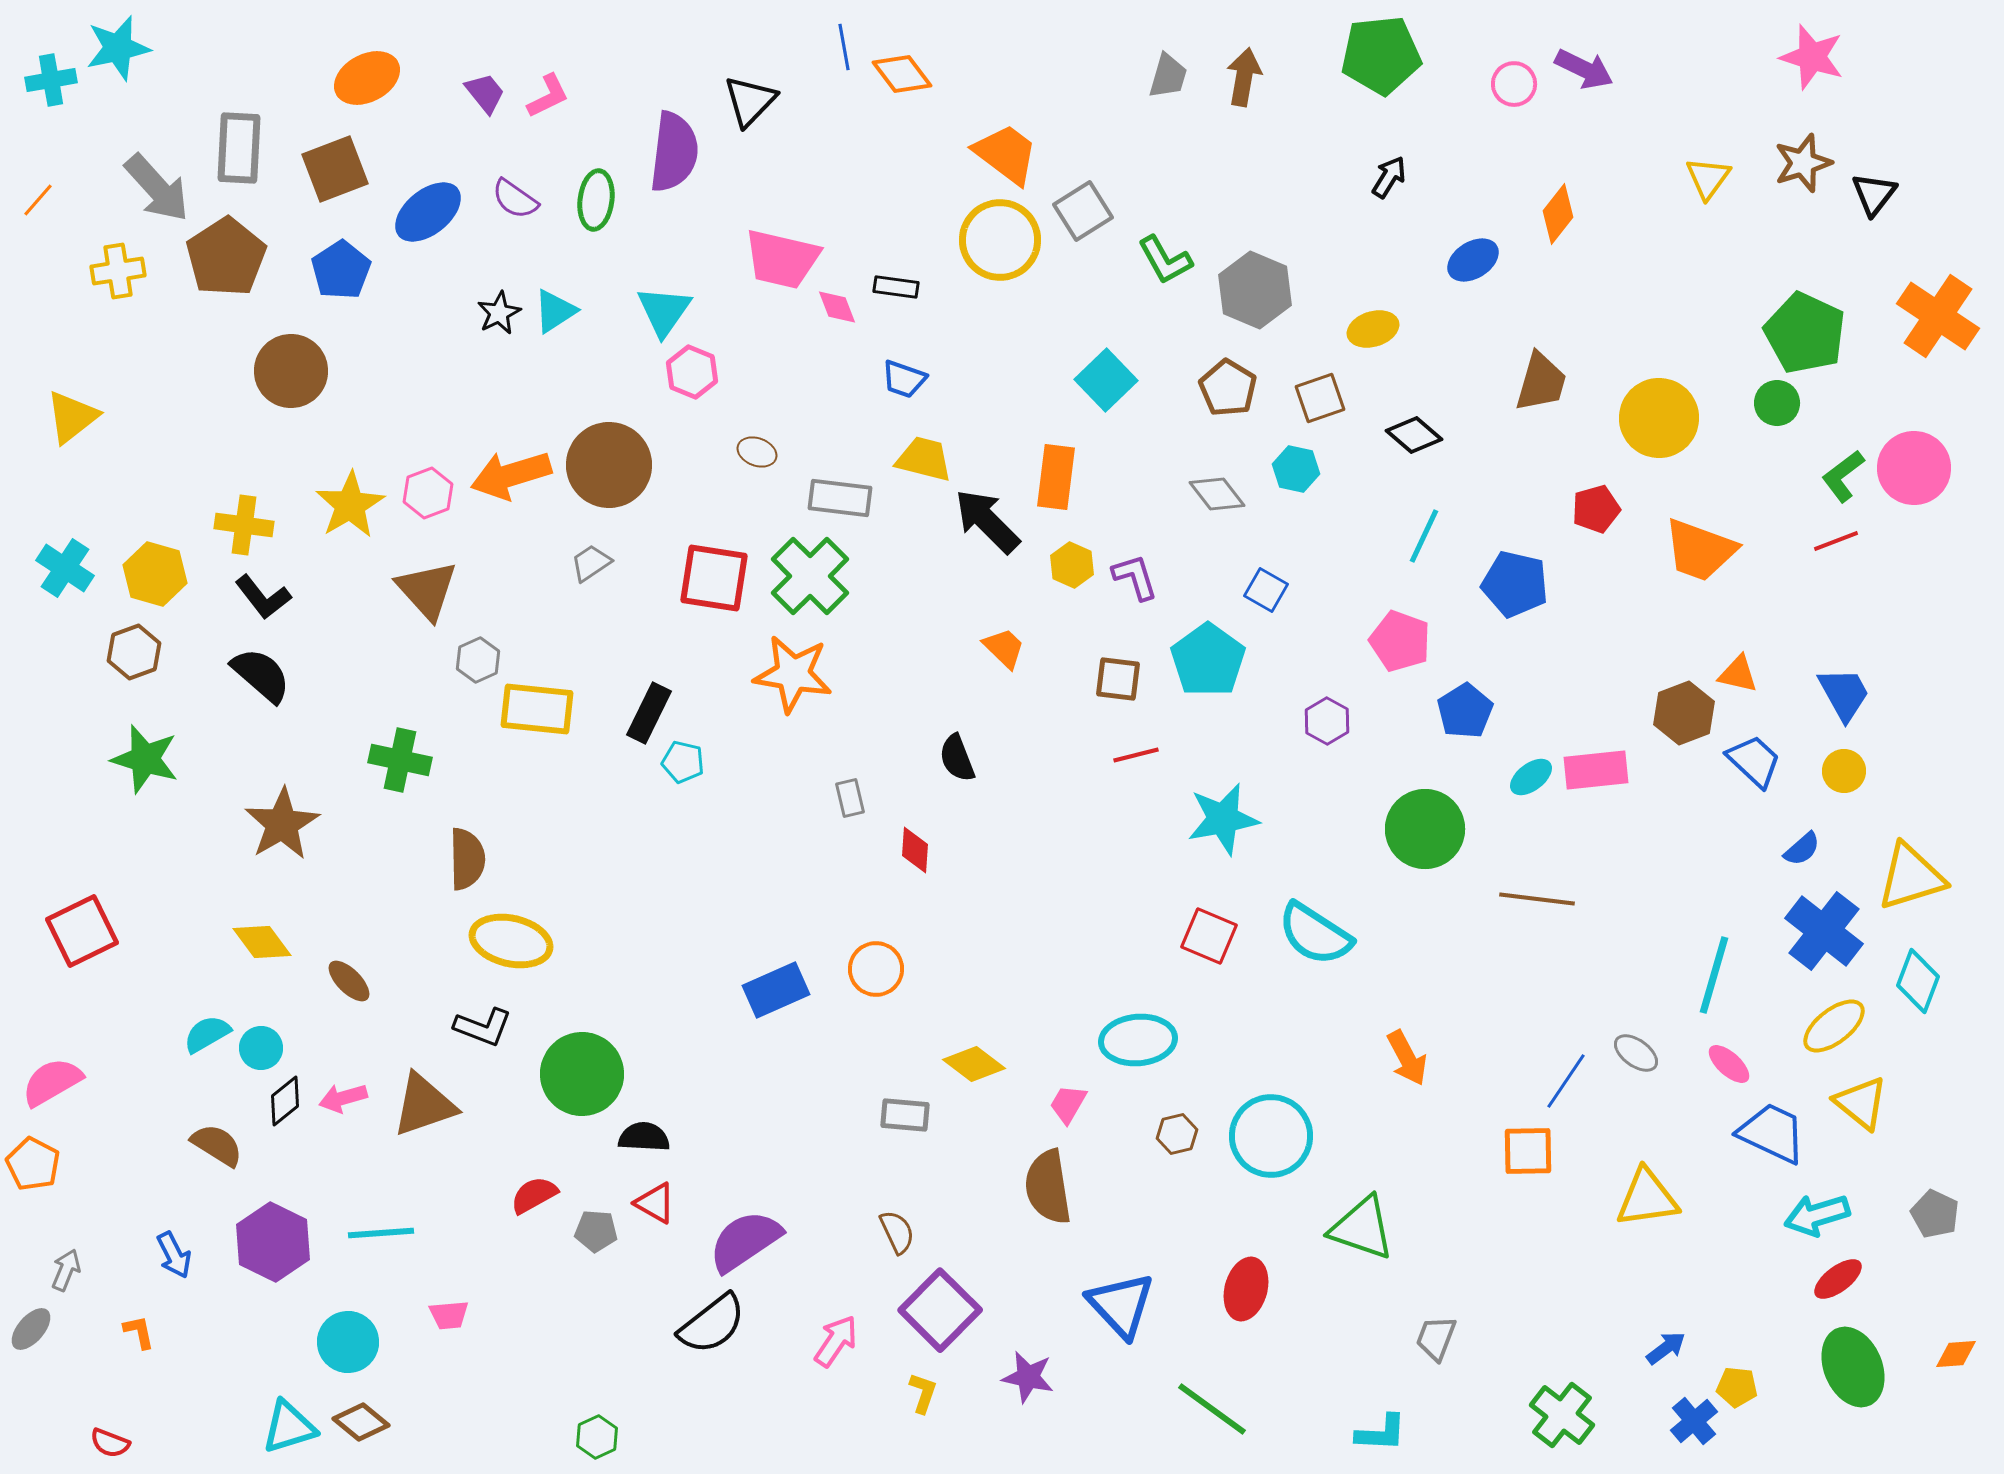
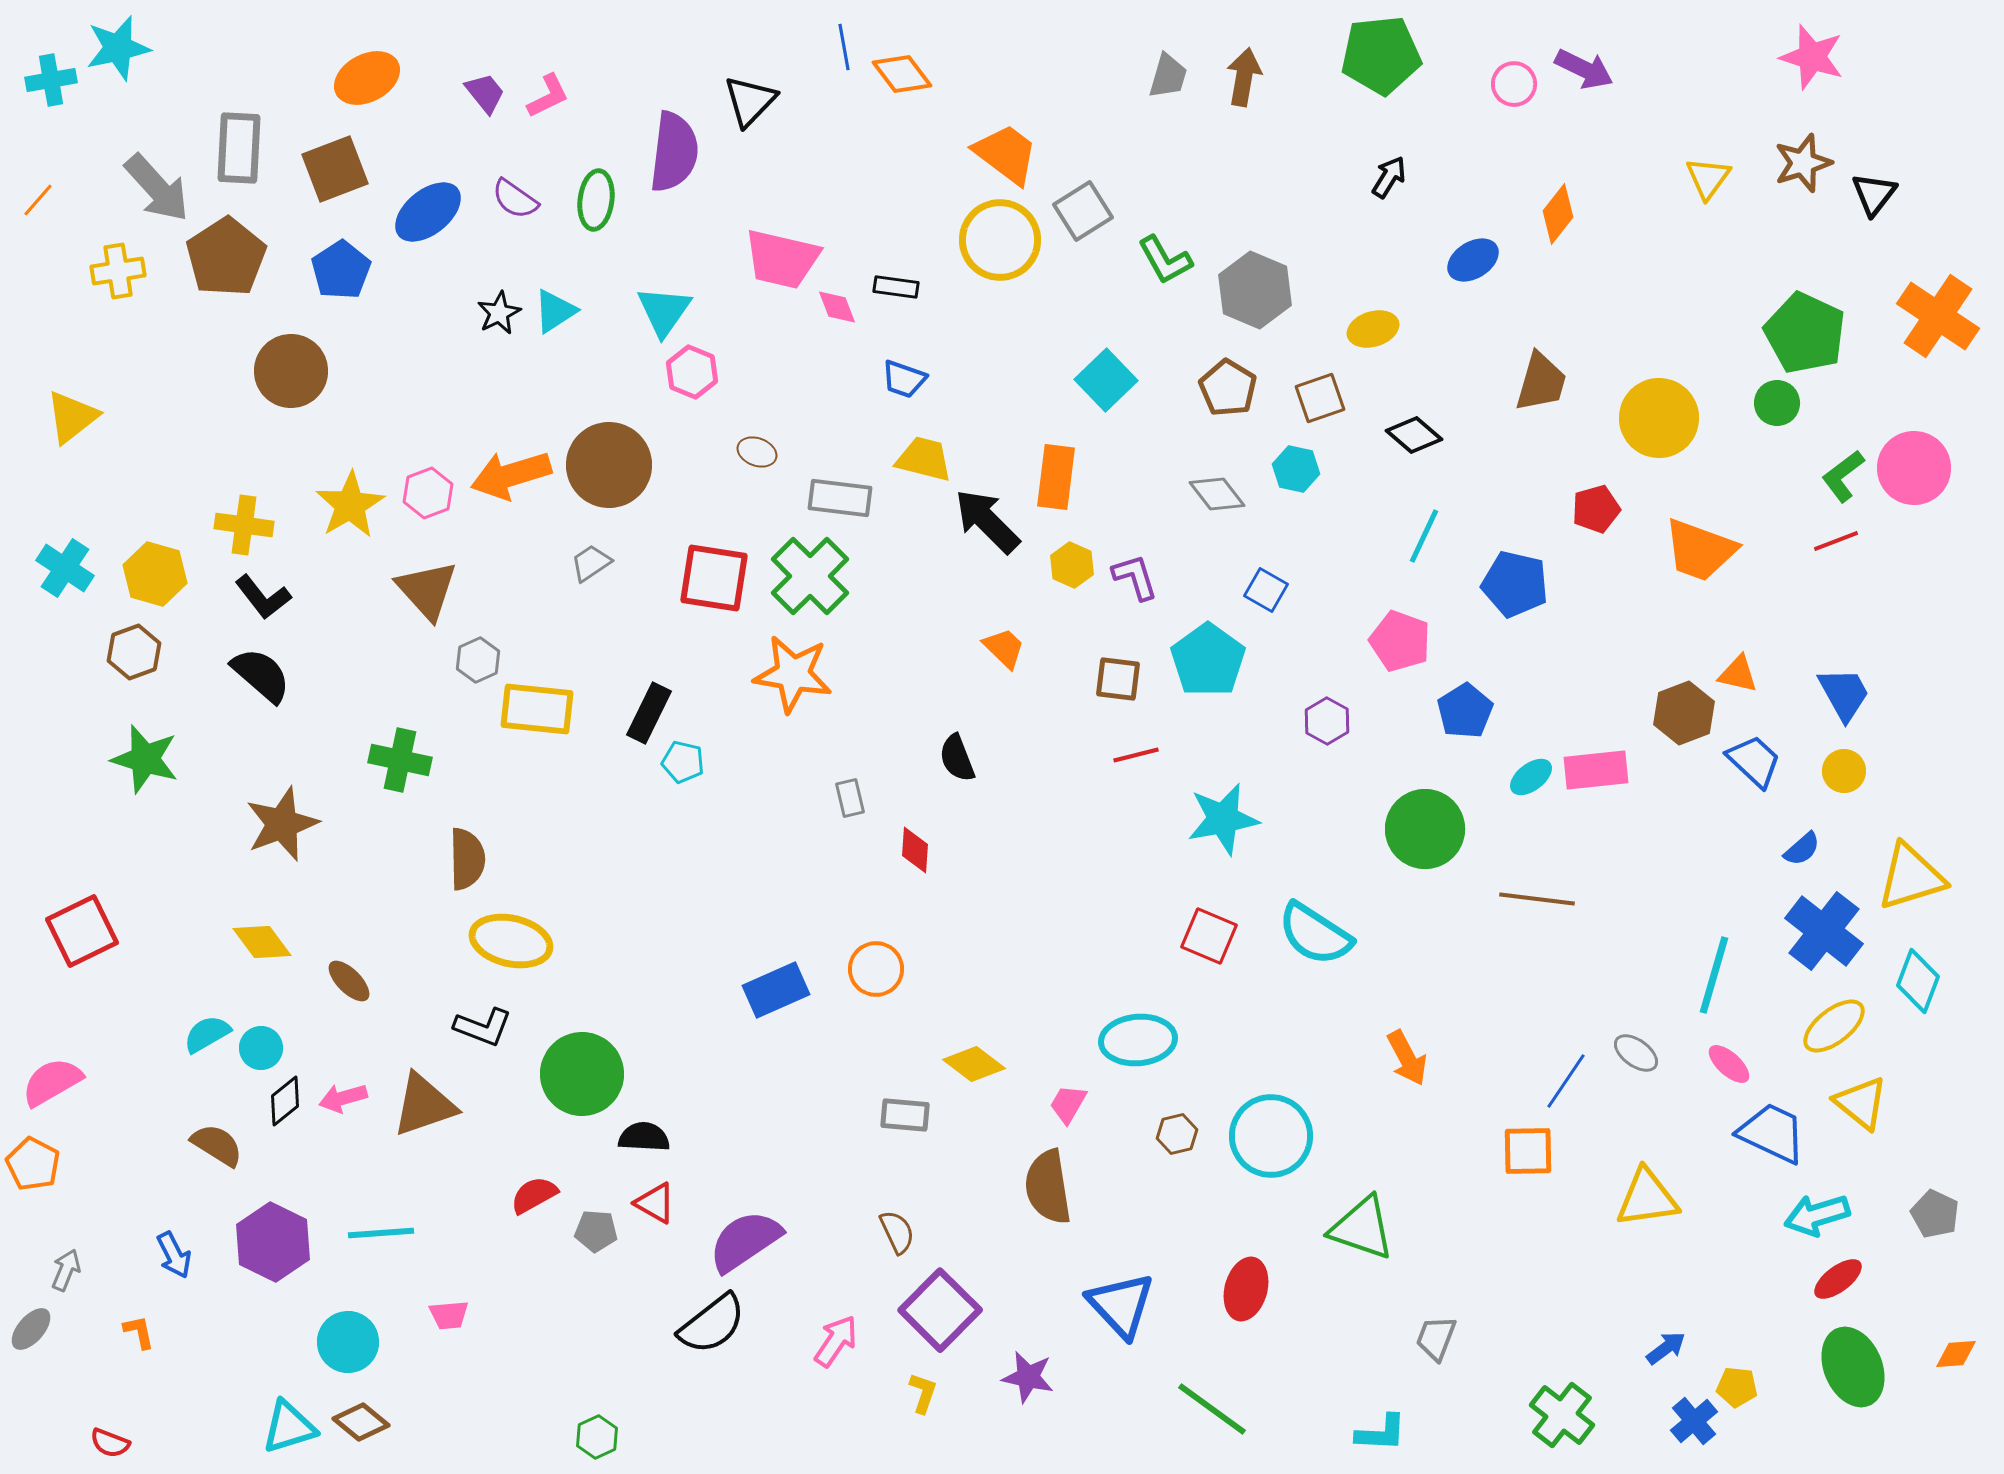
brown star at (282, 824): rotated 10 degrees clockwise
